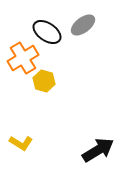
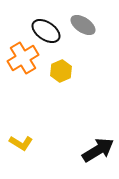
gray ellipse: rotated 70 degrees clockwise
black ellipse: moved 1 px left, 1 px up
yellow hexagon: moved 17 px right, 10 px up; rotated 20 degrees clockwise
